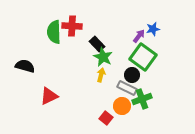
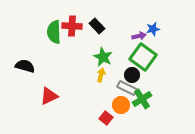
purple arrow: rotated 40 degrees clockwise
black rectangle: moved 18 px up
green cross: rotated 12 degrees counterclockwise
orange circle: moved 1 px left, 1 px up
